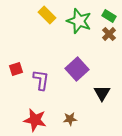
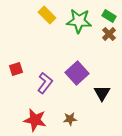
green star: rotated 15 degrees counterclockwise
purple square: moved 4 px down
purple L-shape: moved 4 px right, 3 px down; rotated 30 degrees clockwise
